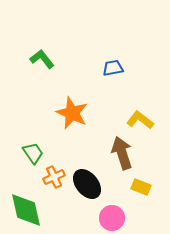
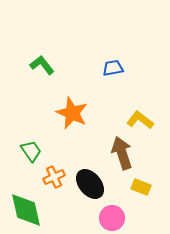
green L-shape: moved 6 px down
green trapezoid: moved 2 px left, 2 px up
black ellipse: moved 3 px right
